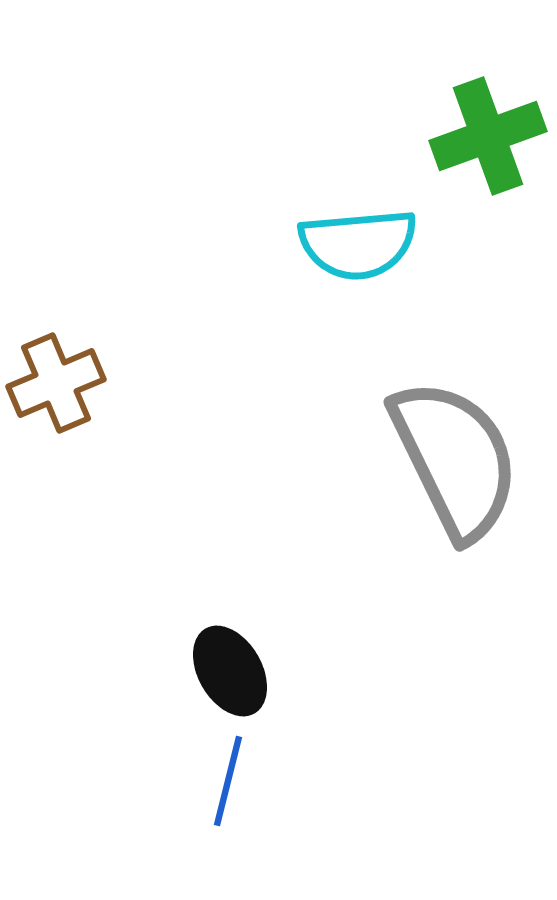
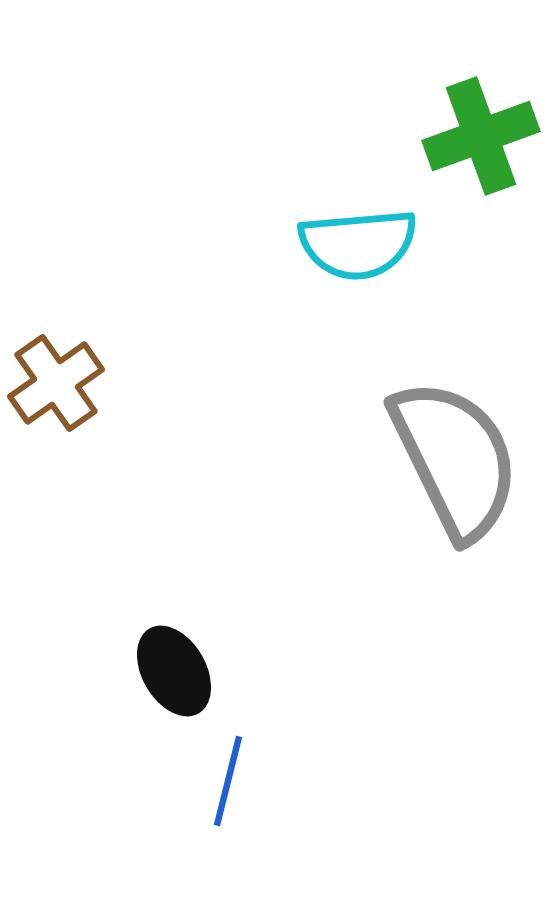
green cross: moved 7 px left
brown cross: rotated 12 degrees counterclockwise
black ellipse: moved 56 px left
